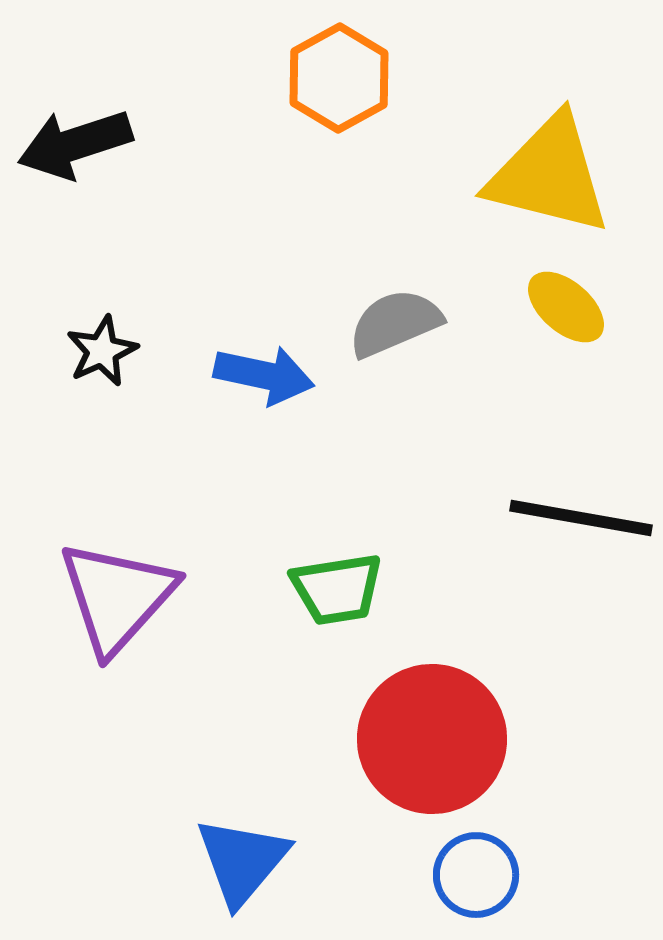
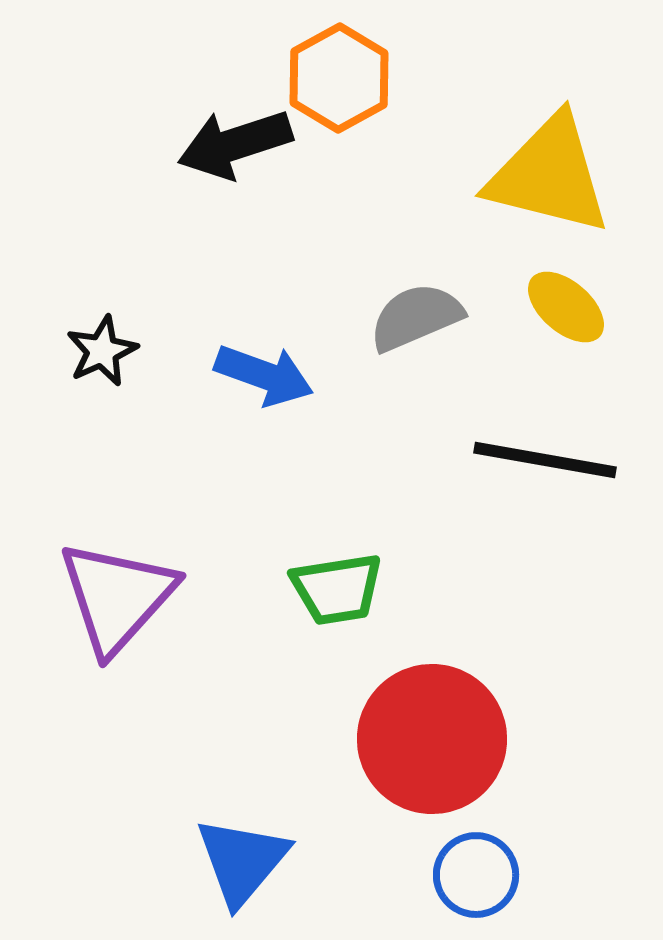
black arrow: moved 160 px right
gray semicircle: moved 21 px right, 6 px up
blue arrow: rotated 8 degrees clockwise
black line: moved 36 px left, 58 px up
